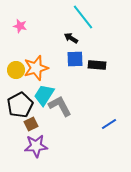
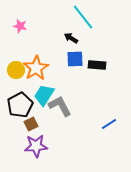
orange star: rotated 15 degrees counterclockwise
